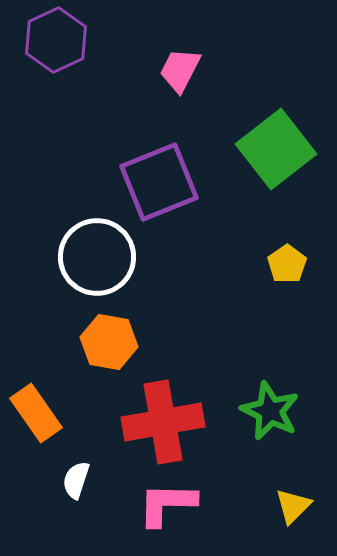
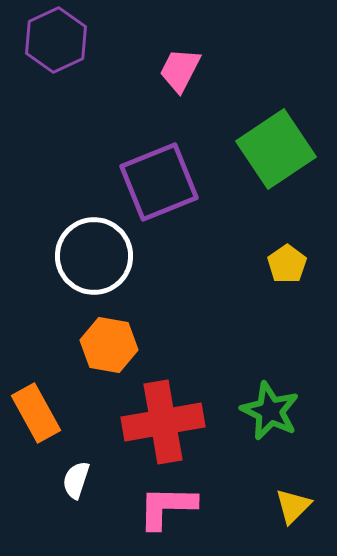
green square: rotated 4 degrees clockwise
white circle: moved 3 px left, 1 px up
orange hexagon: moved 3 px down
orange rectangle: rotated 6 degrees clockwise
pink L-shape: moved 3 px down
